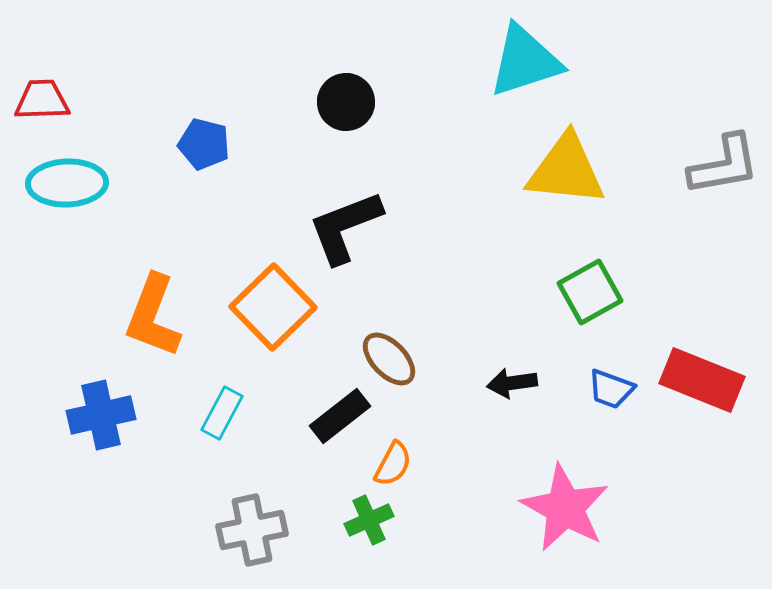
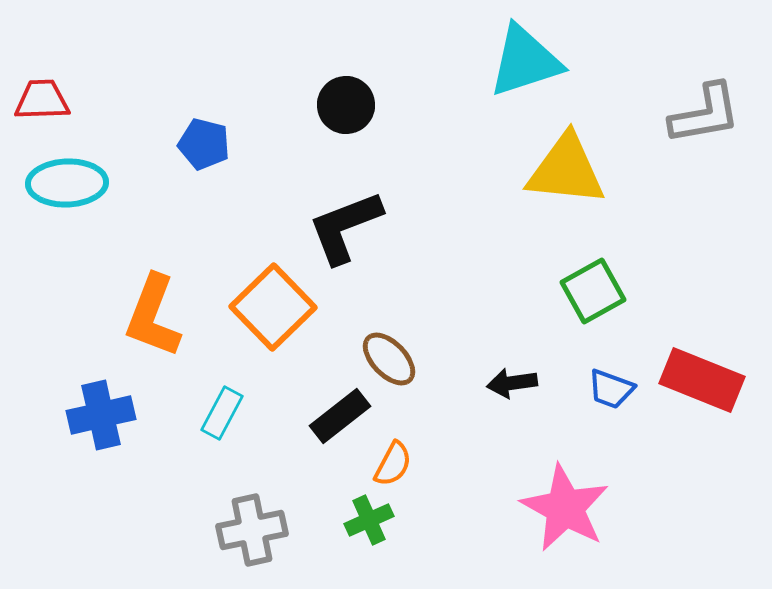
black circle: moved 3 px down
gray L-shape: moved 19 px left, 51 px up
green square: moved 3 px right, 1 px up
